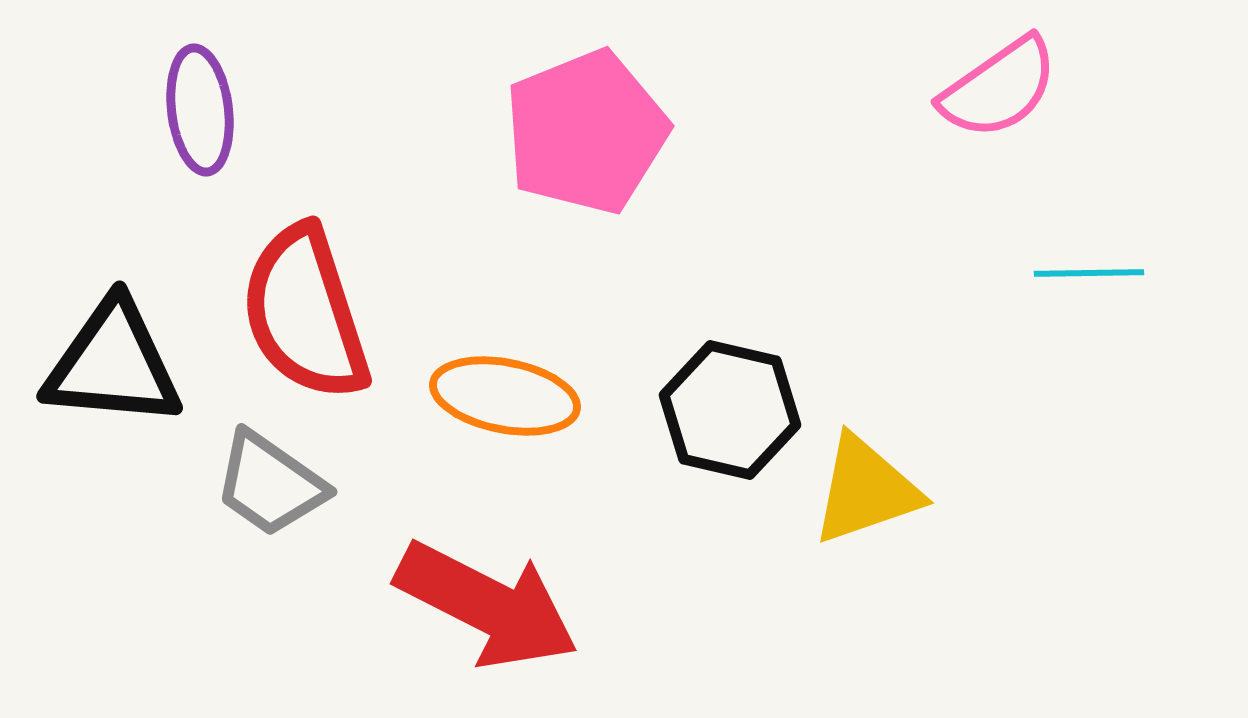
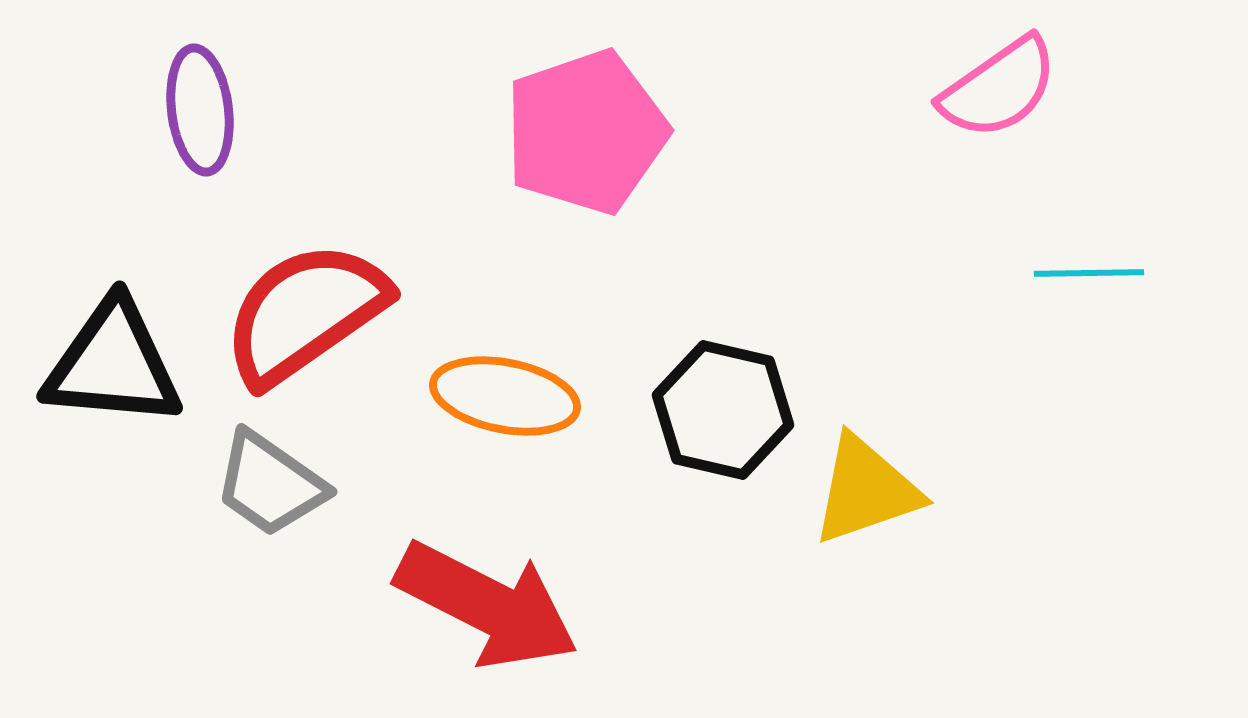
pink pentagon: rotated 3 degrees clockwise
red semicircle: rotated 73 degrees clockwise
black hexagon: moved 7 px left
